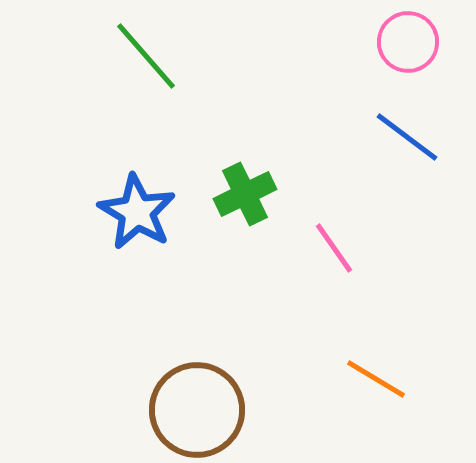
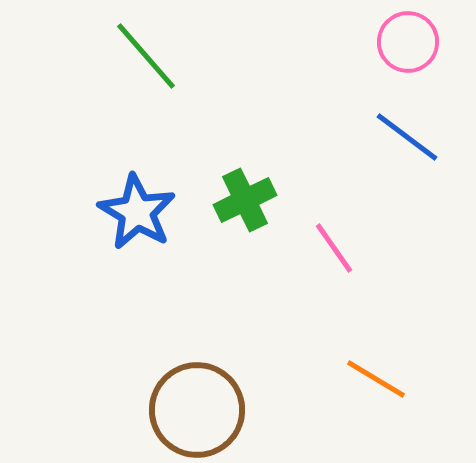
green cross: moved 6 px down
